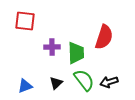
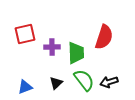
red square: moved 13 px down; rotated 20 degrees counterclockwise
blue triangle: moved 1 px down
